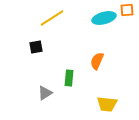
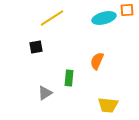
yellow trapezoid: moved 1 px right, 1 px down
